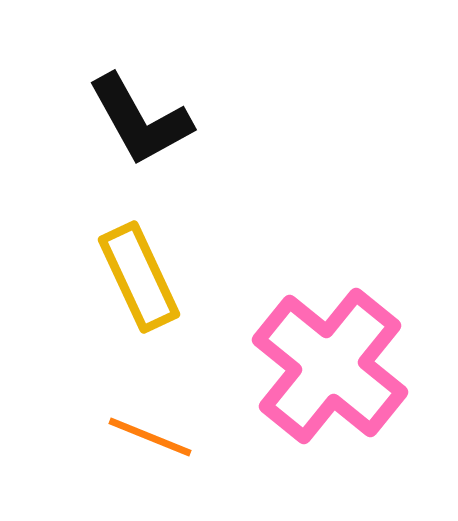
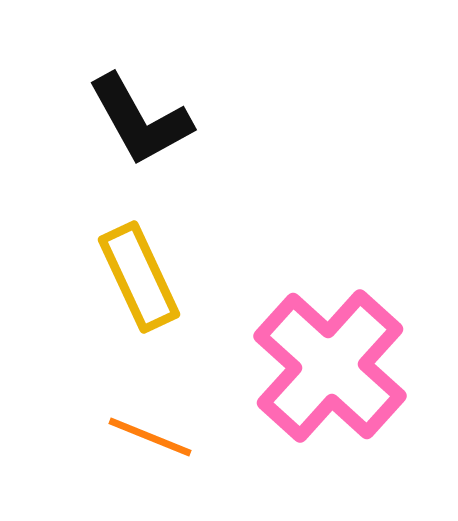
pink cross: rotated 3 degrees clockwise
